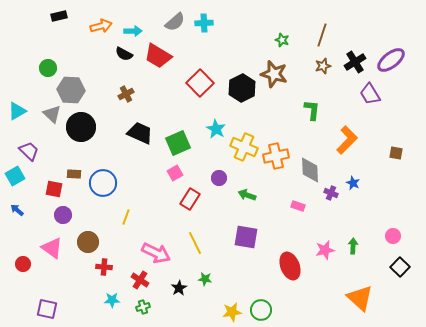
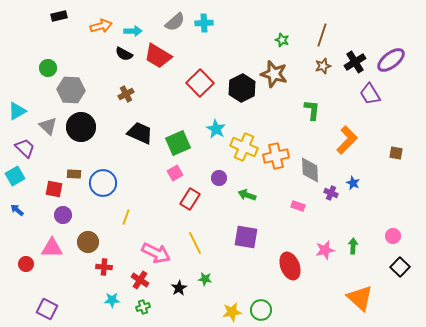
gray triangle at (52, 114): moved 4 px left, 12 px down
purple trapezoid at (29, 151): moved 4 px left, 3 px up
pink triangle at (52, 248): rotated 35 degrees counterclockwise
red circle at (23, 264): moved 3 px right
purple square at (47, 309): rotated 15 degrees clockwise
